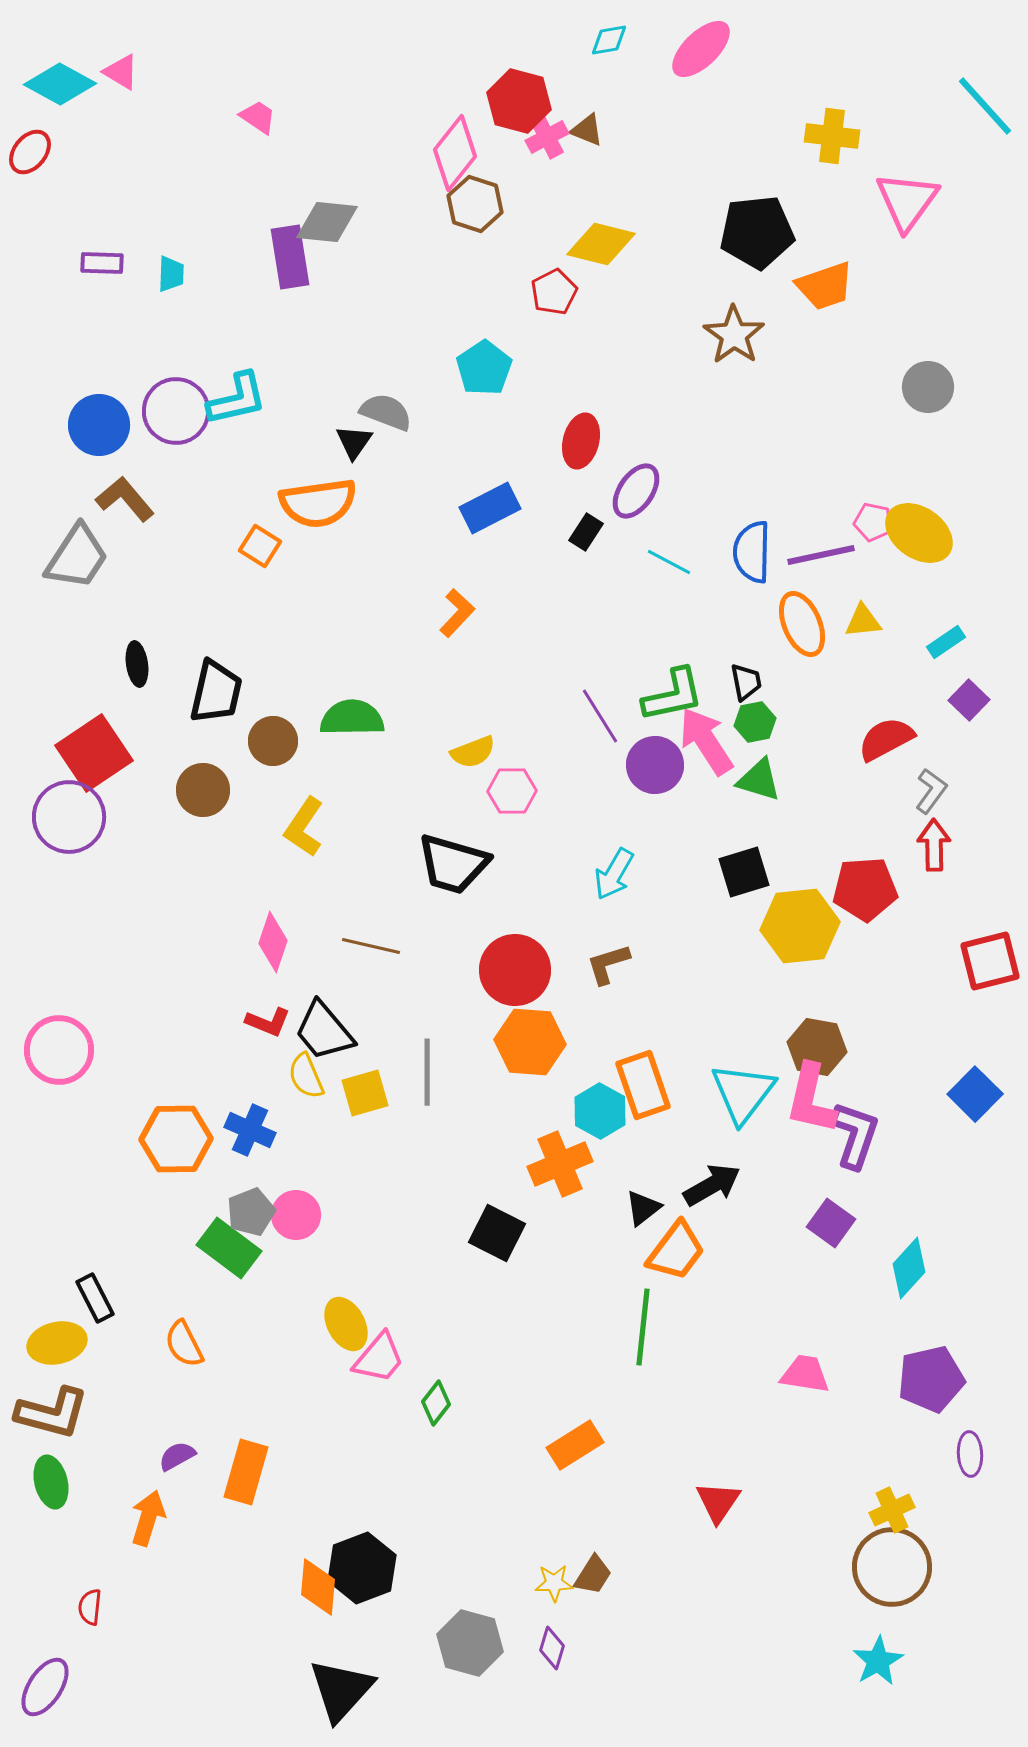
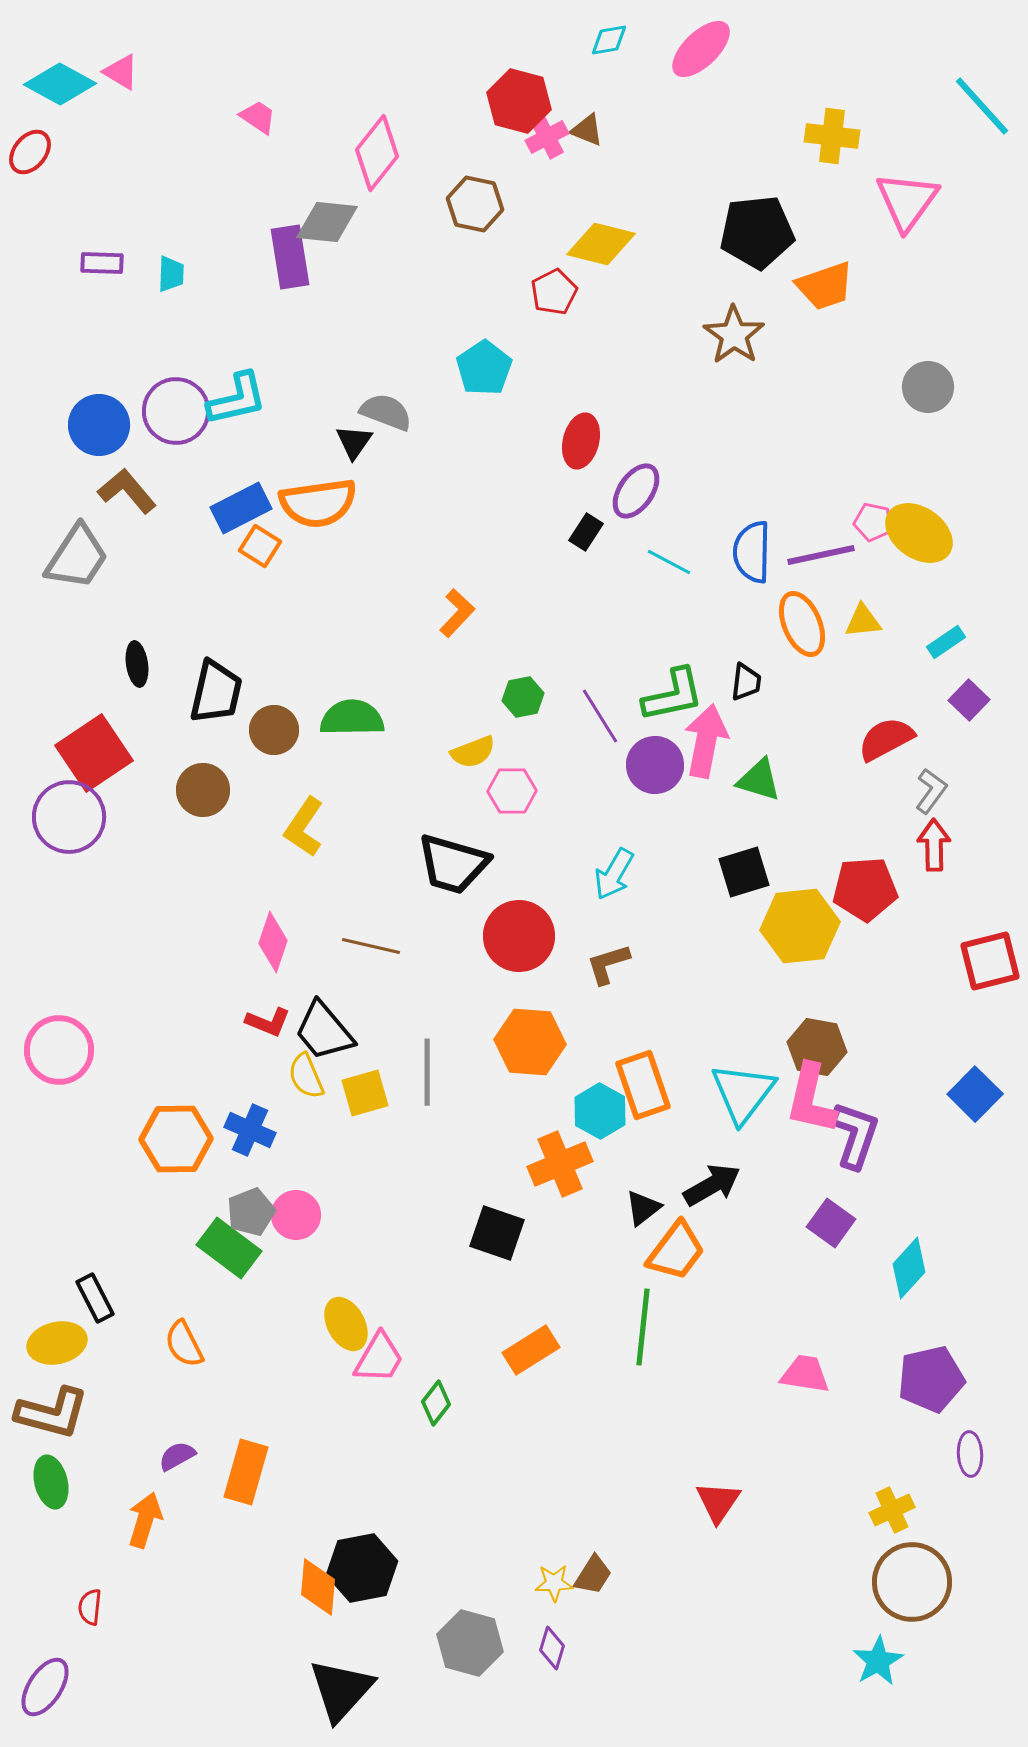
cyan line at (985, 106): moved 3 px left
pink diamond at (455, 153): moved 78 px left
brown hexagon at (475, 204): rotated 6 degrees counterclockwise
brown L-shape at (125, 499): moved 2 px right, 8 px up
blue rectangle at (490, 508): moved 249 px left
black trapezoid at (746, 682): rotated 18 degrees clockwise
green hexagon at (755, 722): moved 232 px left, 25 px up
brown circle at (273, 741): moved 1 px right, 11 px up
pink arrow at (706, 741): rotated 44 degrees clockwise
red circle at (515, 970): moved 4 px right, 34 px up
black square at (497, 1233): rotated 8 degrees counterclockwise
pink trapezoid at (379, 1358): rotated 10 degrees counterclockwise
orange rectangle at (575, 1445): moved 44 px left, 95 px up
orange arrow at (148, 1518): moved 3 px left, 2 px down
brown circle at (892, 1567): moved 20 px right, 15 px down
black hexagon at (362, 1568): rotated 10 degrees clockwise
